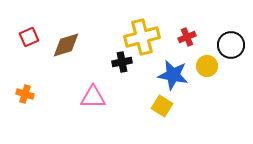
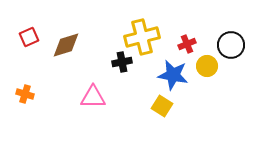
red cross: moved 7 px down
